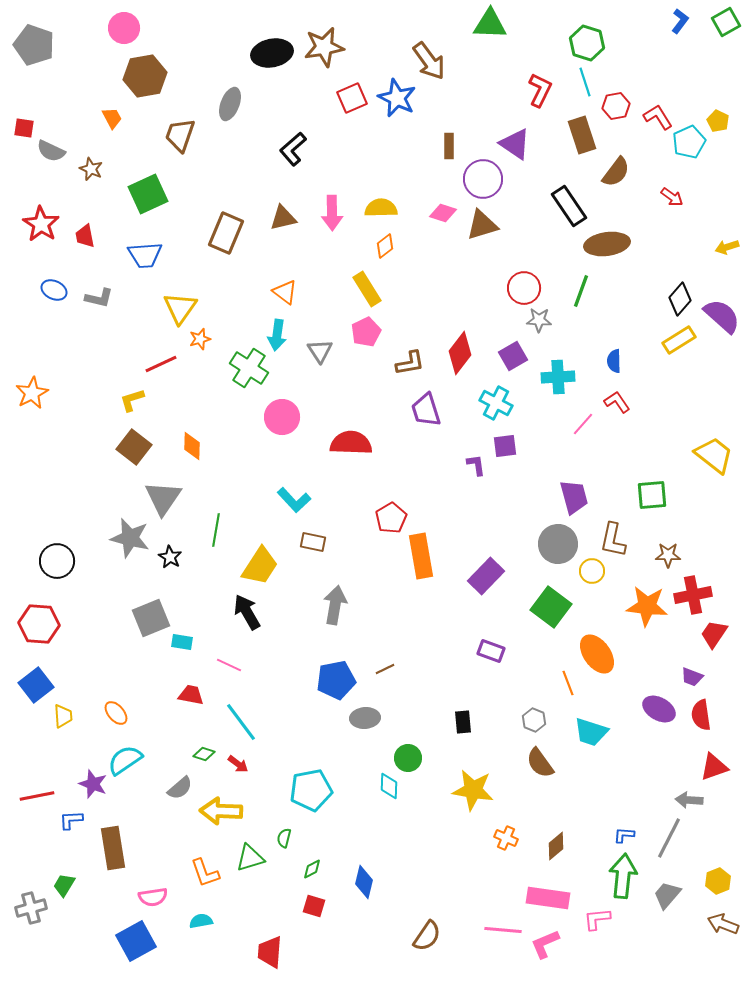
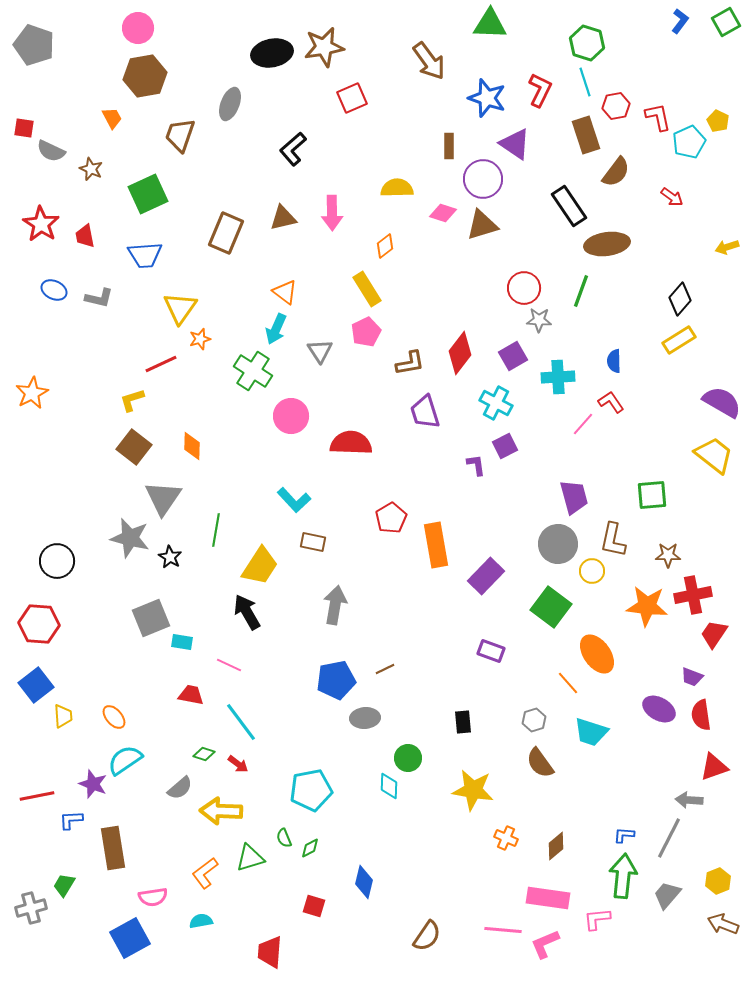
pink circle at (124, 28): moved 14 px right
blue star at (397, 98): moved 90 px right; rotated 6 degrees counterclockwise
red L-shape at (658, 117): rotated 20 degrees clockwise
brown rectangle at (582, 135): moved 4 px right
yellow semicircle at (381, 208): moved 16 px right, 20 px up
purple semicircle at (722, 316): moved 86 px down; rotated 12 degrees counterclockwise
cyan arrow at (277, 335): moved 1 px left, 6 px up; rotated 16 degrees clockwise
green cross at (249, 368): moved 4 px right, 3 px down
red L-shape at (617, 402): moved 6 px left
purple trapezoid at (426, 410): moved 1 px left, 2 px down
pink circle at (282, 417): moved 9 px right, 1 px up
purple square at (505, 446): rotated 20 degrees counterclockwise
orange rectangle at (421, 556): moved 15 px right, 11 px up
orange line at (568, 683): rotated 20 degrees counterclockwise
orange ellipse at (116, 713): moved 2 px left, 4 px down
gray hexagon at (534, 720): rotated 20 degrees clockwise
green semicircle at (284, 838): rotated 36 degrees counterclockwise
green diamond at (312, 869): moved 2 px left, 21 px up
orange L-shape at (205, 873): rotated 72 degrees clockwise
blue square at (136, 941): moved 6 px left, 3 px up
